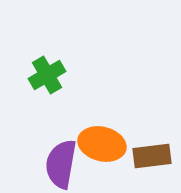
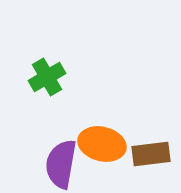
green cross: moved 2 px down
brown rectangle: moved 1 px left, 2 px up
